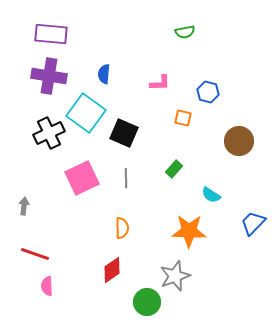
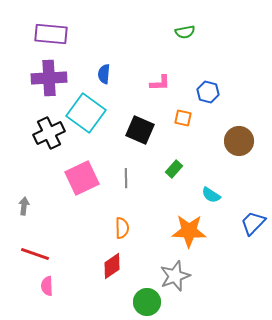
purple cross: moved 2 px down; rotated 12 degrees counterclockwise
black square: moved 16 px right, 3 px up
red diamond: moved 4 px up
